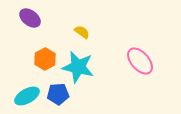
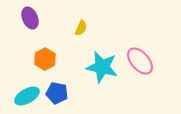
purple ellipse: rotated 30 degrees clockwise
yellow semicircle: moved 1 px left, 4 px up; rotated 77 degrees clockwise
cyan star: moved 24 px right
blue pentagon: moved 1 px left, 1 px up; rotated 15 degrees clockwise
